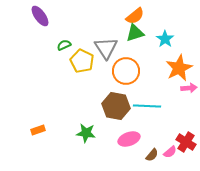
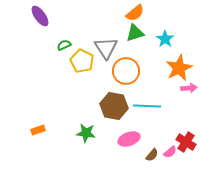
orange semicircle: moved 3 px up
brown hexagon: moved 2 px left
